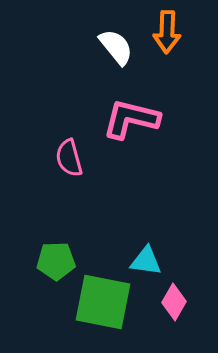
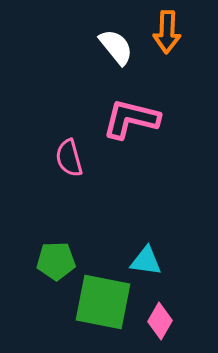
pink diamond: moved 14 px left, 19 px down
